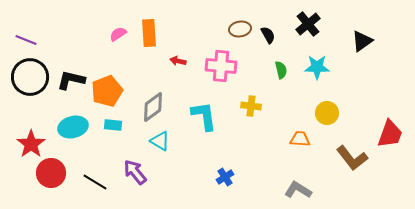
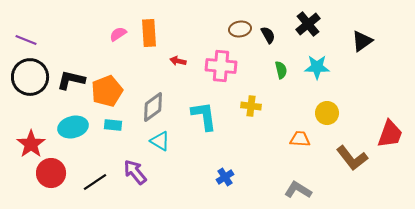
black line: rotated 65 degrees counterclockwise
